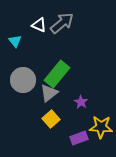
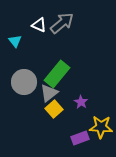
gray circle: moved 1 px right, 2 px down
yellow square: moved 3 px right, 10 px up
purple rectangle: moved 1 px right
